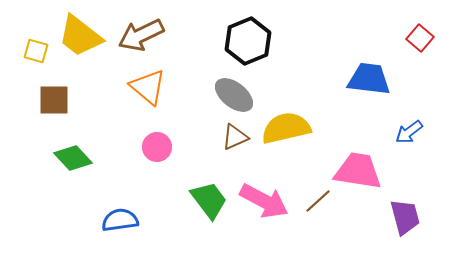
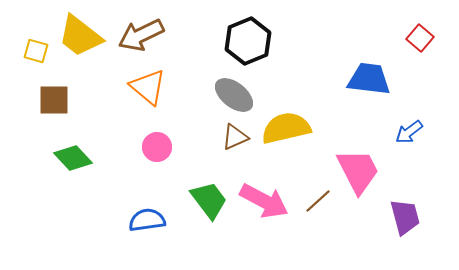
pink trapezoid: rotated 54 degrees clockwise
blue semicircle: moved 27 px right
